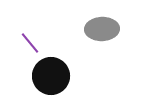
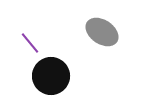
gray ellipse: moved 3 px down; rotated 36 degrees clockwise
